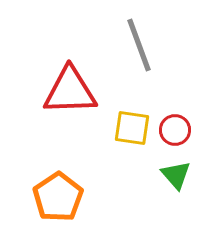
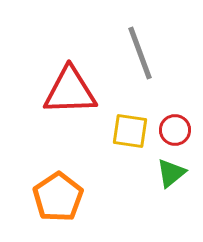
gray line: moved 1 px right, 8 px down
yellow square: moved 2 px left, 3 px down
green triangle: moved 5 px left, 2 px up; rotated 32 degrees clockwise
